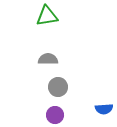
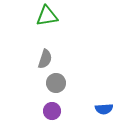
gray semicircle: moved 3 px left; rotated 108 degrees clockwise
gray circle: moved 2 px left, 4 px up
purple circle: moved 3 px left, 4 px up
